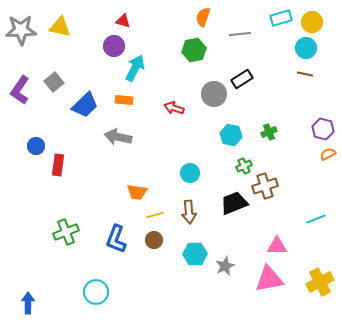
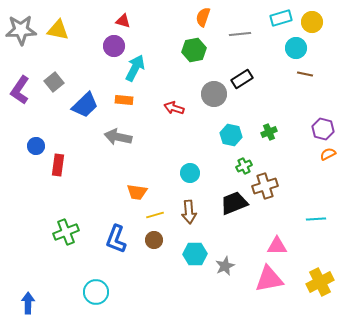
yellow triangle at (60, 27): moved 2 px left, 3 px down
cyan circle at (306, 48): moved 10 px left
cyan line at (316, 219): rotated 18 degrees clockwise
